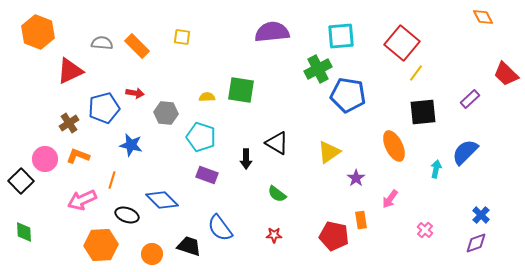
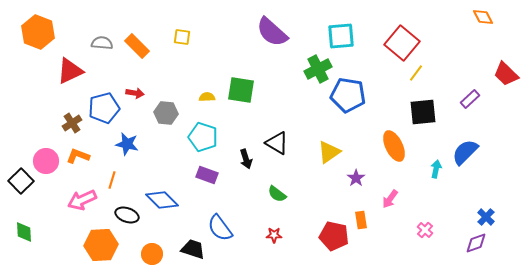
purple semicircle at (272, 32): rotated 132 degrees counterclockwise
brown cross at (69, 123): moved 3 px right
cyan pentagon at (201, 137): moved 2 px right
blue star at (131, 145): moved 4 px left, 1 px up
pink circle at (45, 159): moved 1 px right, 2 px down
black arrow at (246, 159): rotated 18 degrees counterclockwise
blue cross at (481, 215): moved 5 px right, 2 px down
black trapezoid at (189, 246): moved 4 px right, 3 px down
